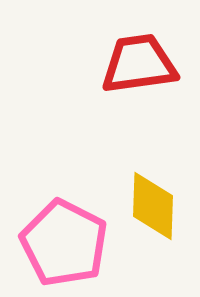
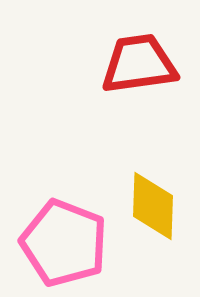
pink pentagon: rotated 6 degrees counterclockwise
